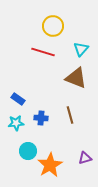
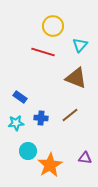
cyan triangle: moved 1 px left, 4 px up
blue rectangle: moved 2 px right, 2 px up
brown line: rotated 66 degrees clockwise
purple triangle: rotated 24 degrees clockwise
